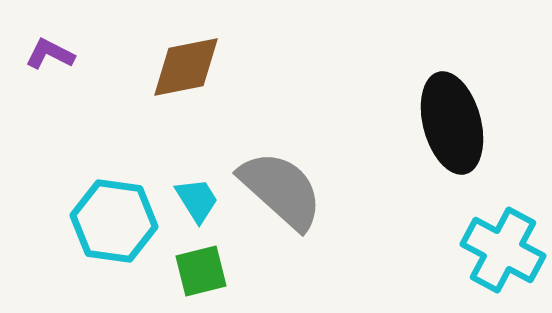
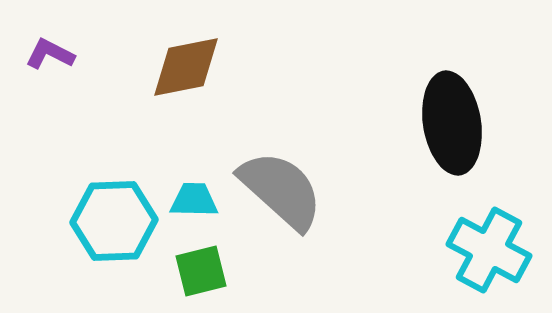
black ellipse: rotated 6 degrees clockwise
cyan trapezoid: moved 3 px left; rotated 57 degrees counterclockwise
cyan hexagon: rotated 10 degrees counterclockwise
cyan cross: moved 14 px left
